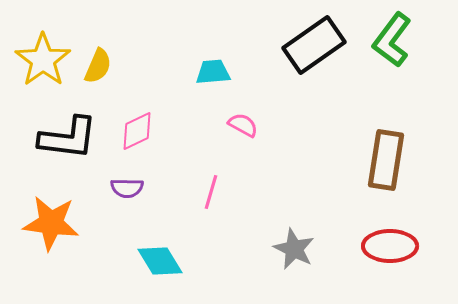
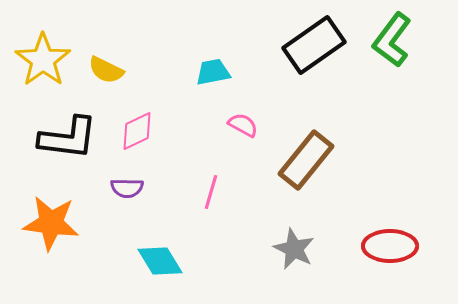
yellow semicircle: moved 8 px right, 4 px down; rotated 93 degrees clockwise
cyan trapezoid: rotated 6 degrees counterclockwise
brown rectangle: moved 80 px left; rotated 30 degrees clockwise
